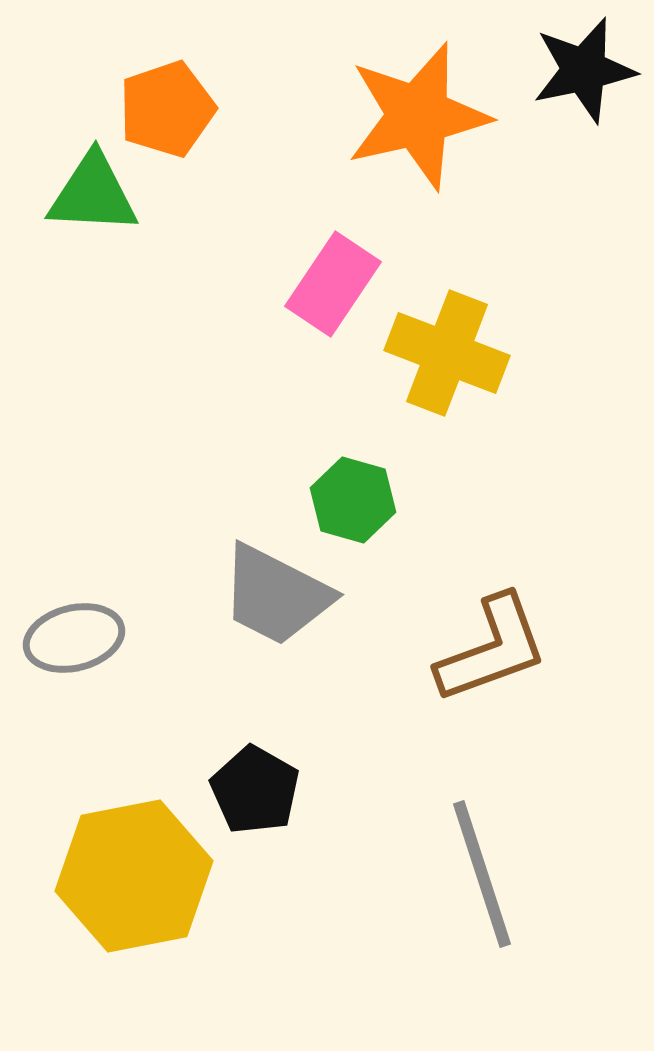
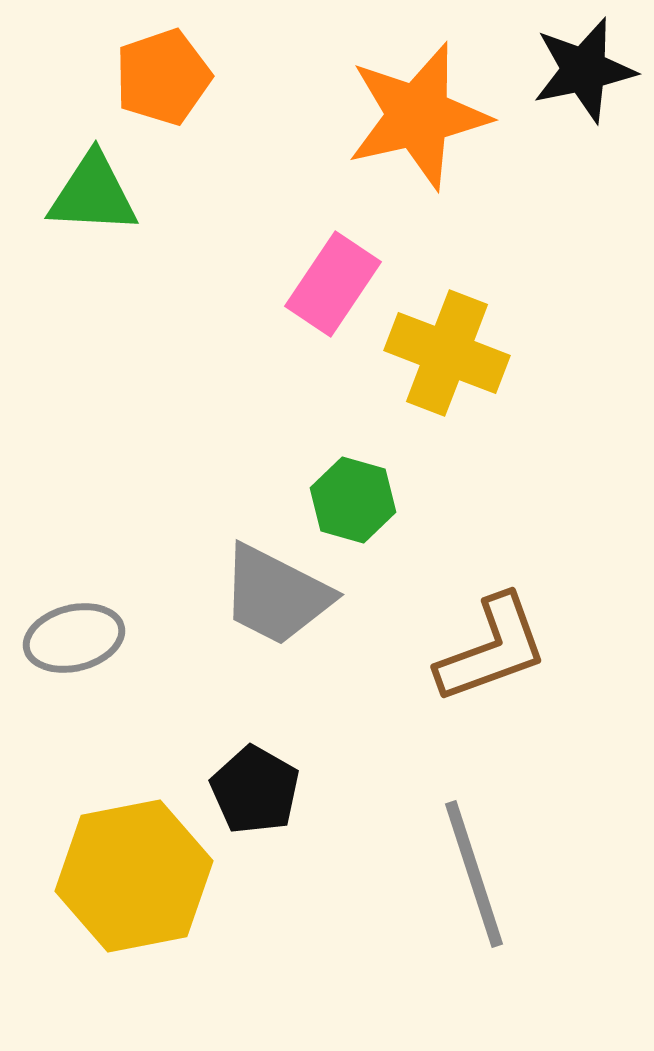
orange pentagon: moved 4 px left, 32 px up
gray line: moved 8 px left
